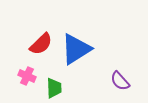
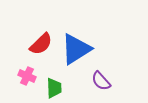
purple semicircle: moved 19 px left
